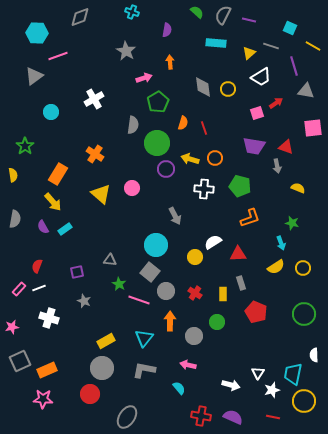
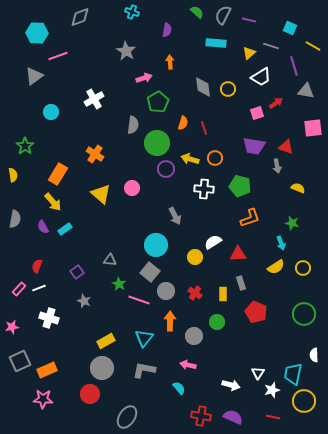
purple square at (77, 272): rotated 24 degrees counterclockwise
